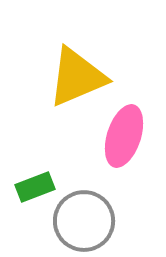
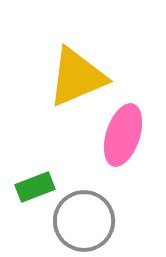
pink ellipse: moved 1 px left, 1 px up
